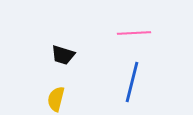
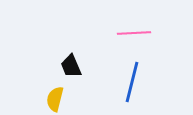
black trapezoid: moved 8 px right, 11 px down; rotated 50 degrees clockwise
yellow semicircle: moved 1 px left
